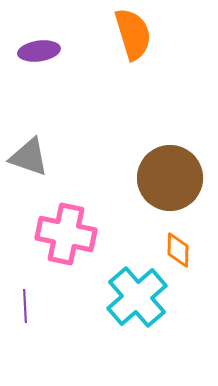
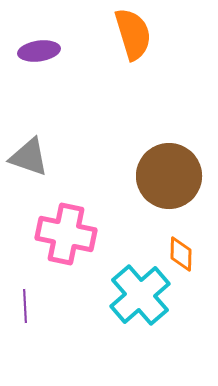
brown circle: moved 1 px left, 2 px up
orange diamond: moved 3 px right, 4 px down
cyan cross: moved 3 px right, 2 px up
